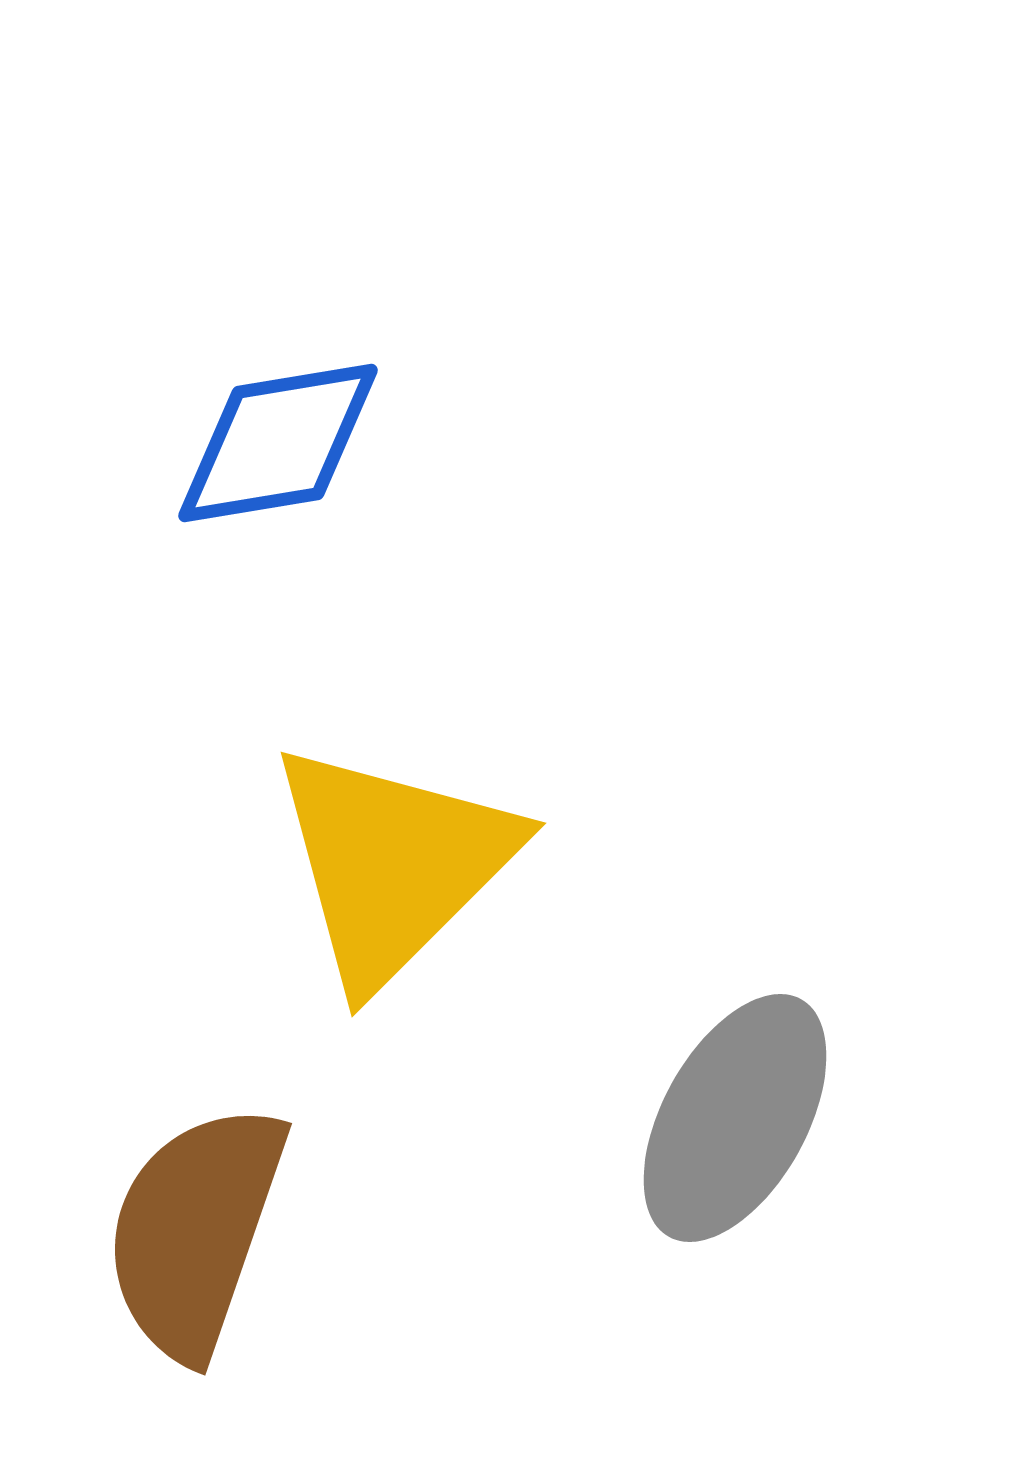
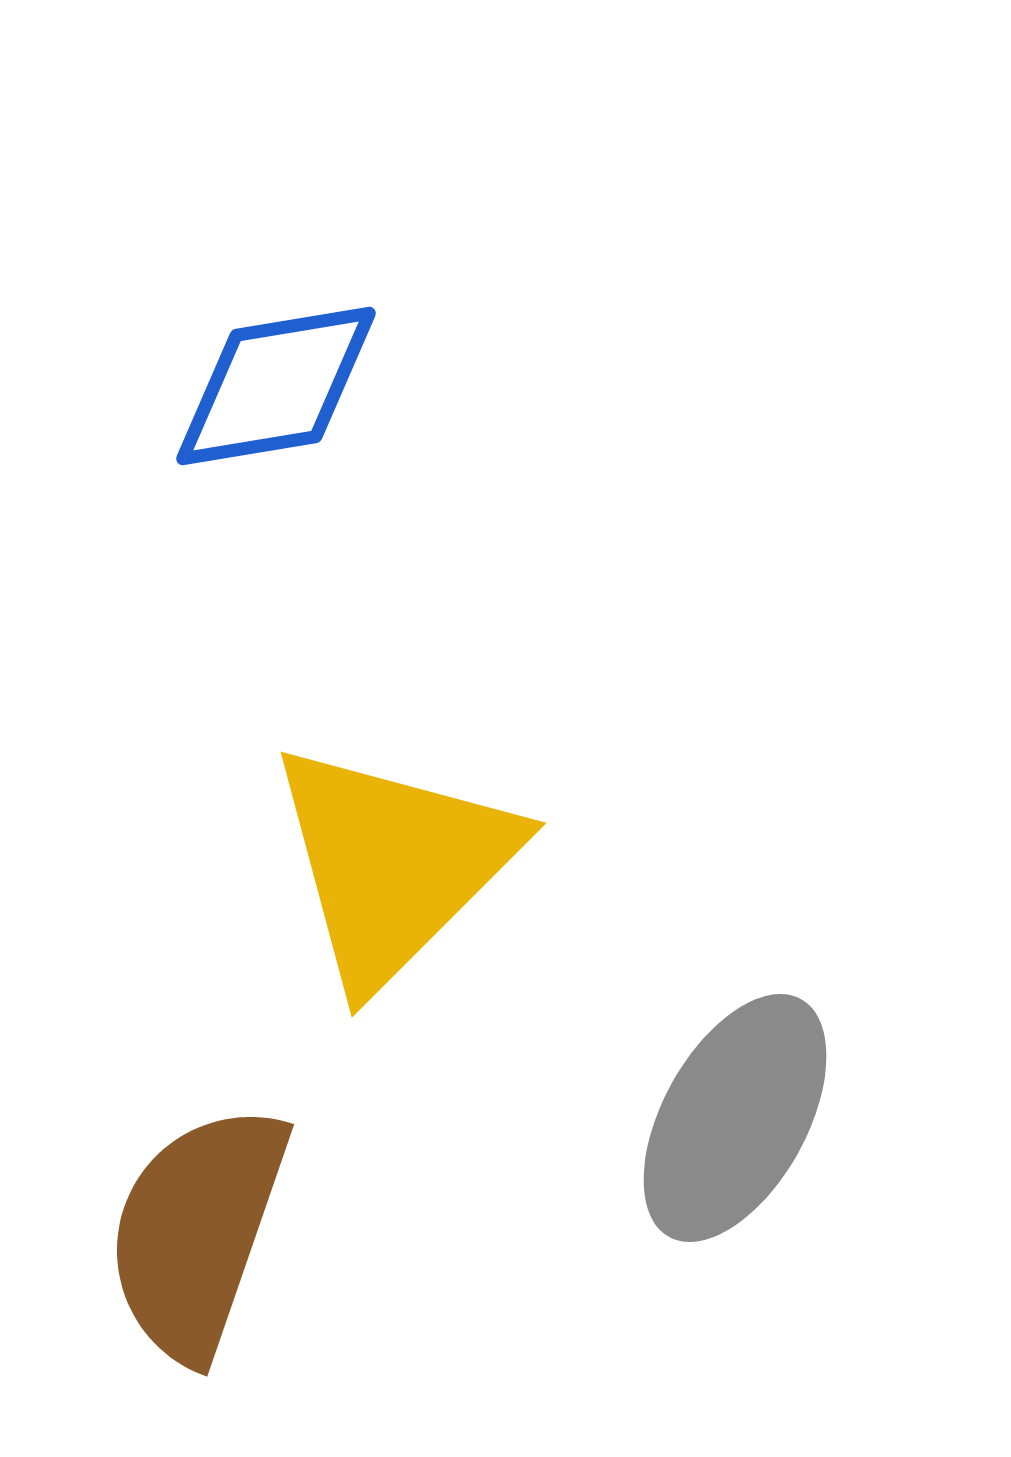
blue diamond: moved 2 px left, 57 px up
brown semicircle: moved 2 px right, 1 px down
